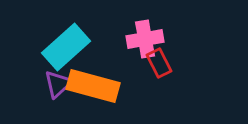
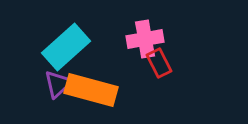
orange rectangle: moved 2 px left, 4 px down
